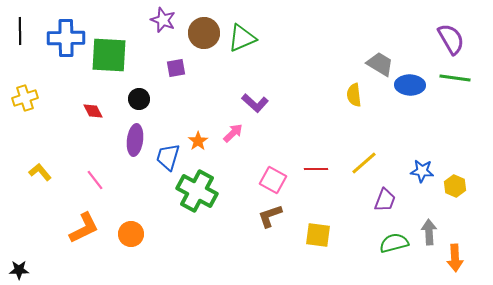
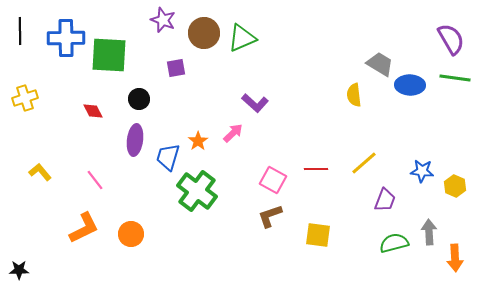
green cross: rotated 9 degrees clockwise
